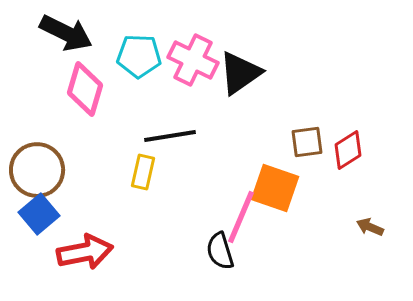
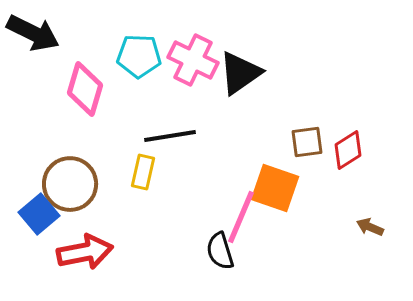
black arrow: moved 33 px left
brown circle: moved 33 px right, 14 px down
